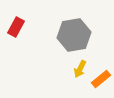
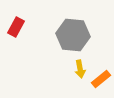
gray hexagon: moved 1 px left; rotated 16 degrees clockwise
yellow arrow: rotated 36 degrees counterclockwise
